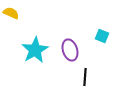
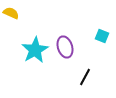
purple ellipse: moved 5 px left, 3 px up
black line: rotated 24 degrees clockwise
